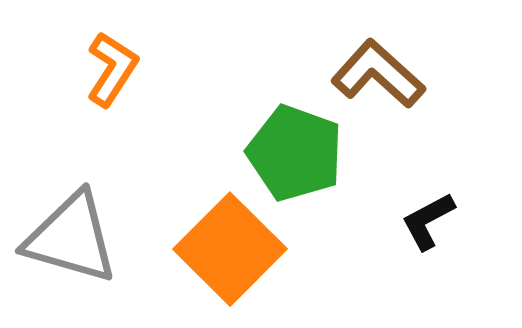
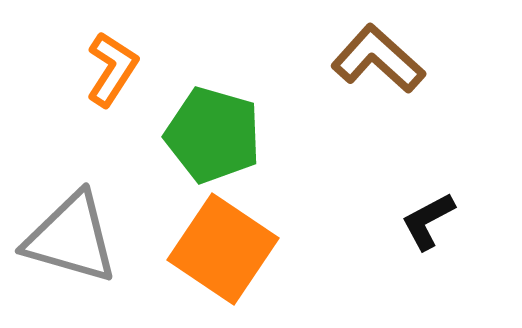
brown L-shape: moved 15 px up
green pentagon: moved 82 px left, 18 px up; rotated 4 degrees counterclockwise
orange square: moved 7 px left; rotated 11 degrees counterclockwise
